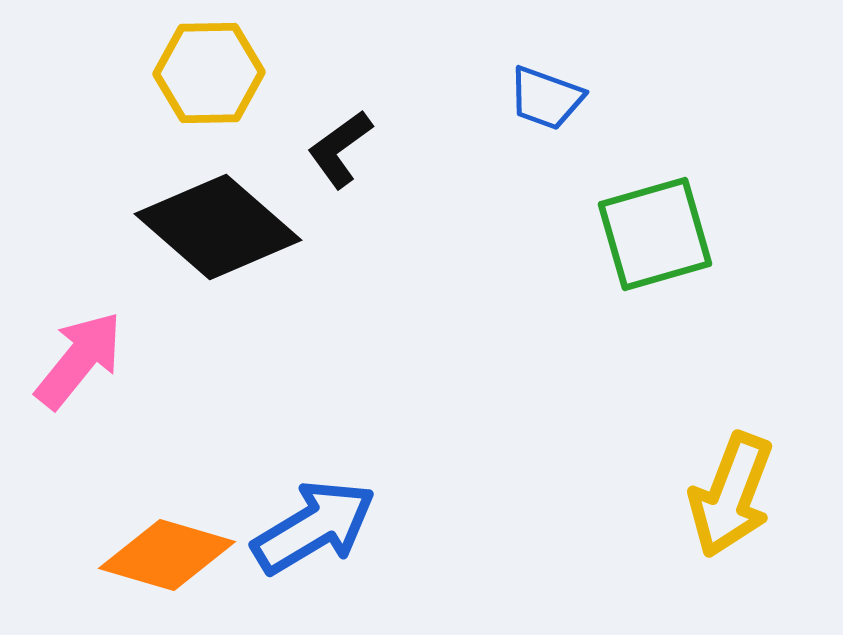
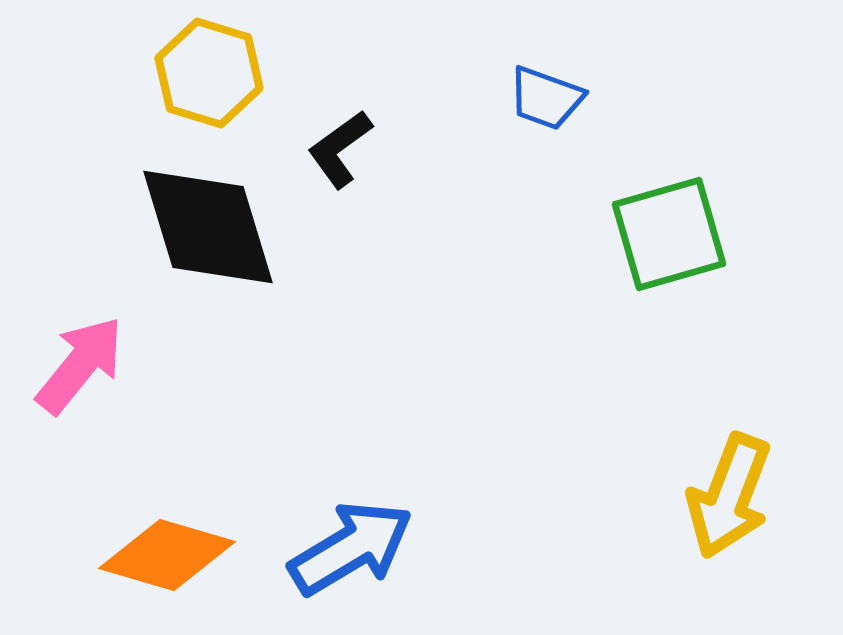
yellow hexagon: rotated 18 degrees clockwise
black diamond: moved 10 px left; rotated 32 degrees clockwise
green square: moved 14 px right
pink arrow: moved 1 px right, 5 px down
yellow arrow: moved 2 px left, 1 px down
blue arrow: moved 37 px right, 21 px down
